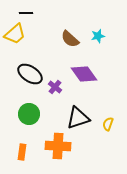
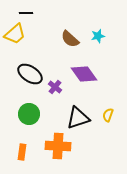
yellow semicircle: moved 9 px up
